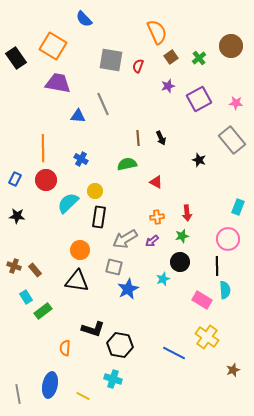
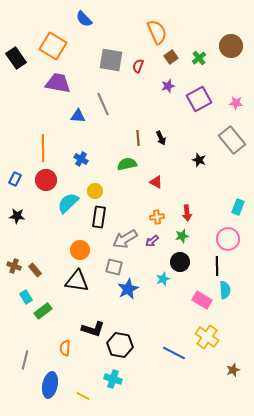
gray line at (18, 394): moved 7 px right, 34 px up; rotated 24 degrees clockwise
